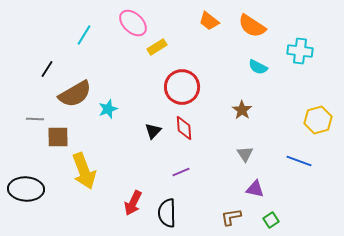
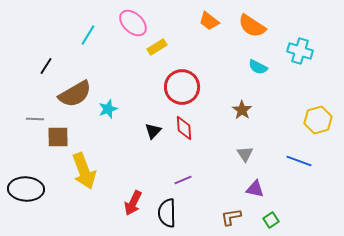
cyan line: moved 4 px right
cyan cross: rotated 10 degrees clockwise
black line: moved 1 px left, 3 px up
purple line: moved 2 px right, 8 px down
